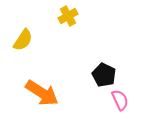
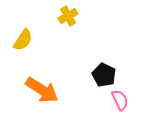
orange arrow: moved 3 px up
